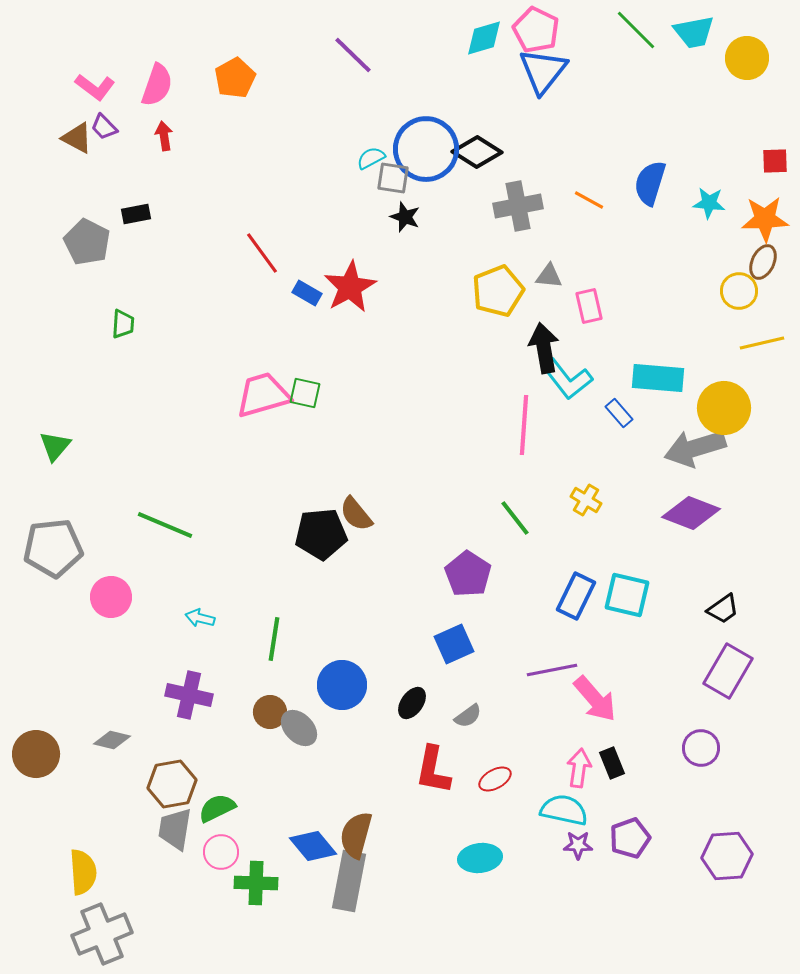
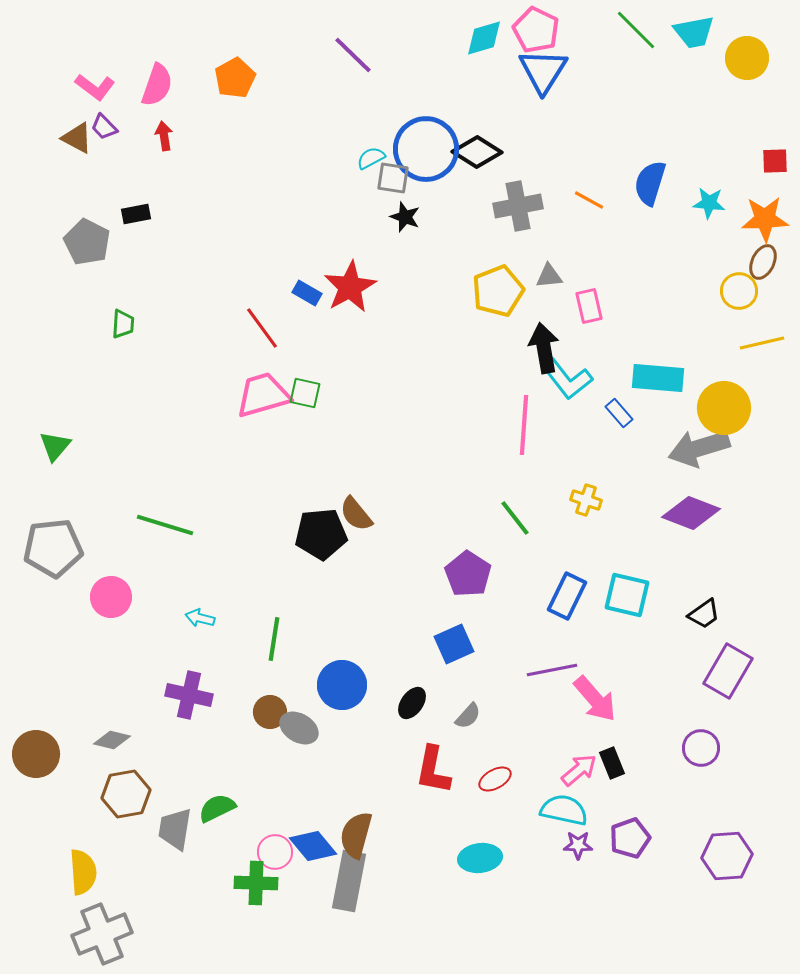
blue triangle at (543, 71): rotated 6 degrees counterclockwise
red line at (262, 253): moved 75 px down
gray triangle at (549, 276): rotated 12 degrees counterclockwise
gray arrow at (695, 448): moved 4 px right
yellow cross at (586, 500): rotated 12 degrees counterclockwise
green line at (165, 525): rotated 6 degrees counterclockwise
blue rectangle at (576, 596): moved 9 px left
black trapezoid at (723, 609): moved 19 px left, 5 px down
gray semicircle at (468, 716): rotated 12 degrees counterclockwise
gray ellipse at (299, 728): rotated 15 degrees counterclockwise
pink arrow at (579, 768): moved 2 px down; rotated 42 degrees clockwise
brown hexagon at (172, 784): moved 46 px left, 10 px down
pink circle at (221, 852): moved 54 px right
